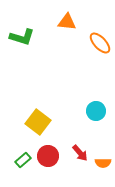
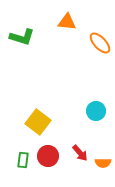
green rectangle: rotated 42 degrees counterclockwise
